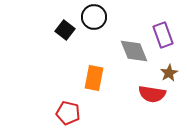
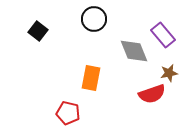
black circle: moved 2 px down
black square: moved 27 px left, 1 px down
purple rectangle: rotated 20 degrees counterclockwise
brown star: rotated 18 degrees clockwise
orange rectangle: moved 3 px left
red semicircle: rotated 28 degrees counterclockwise
